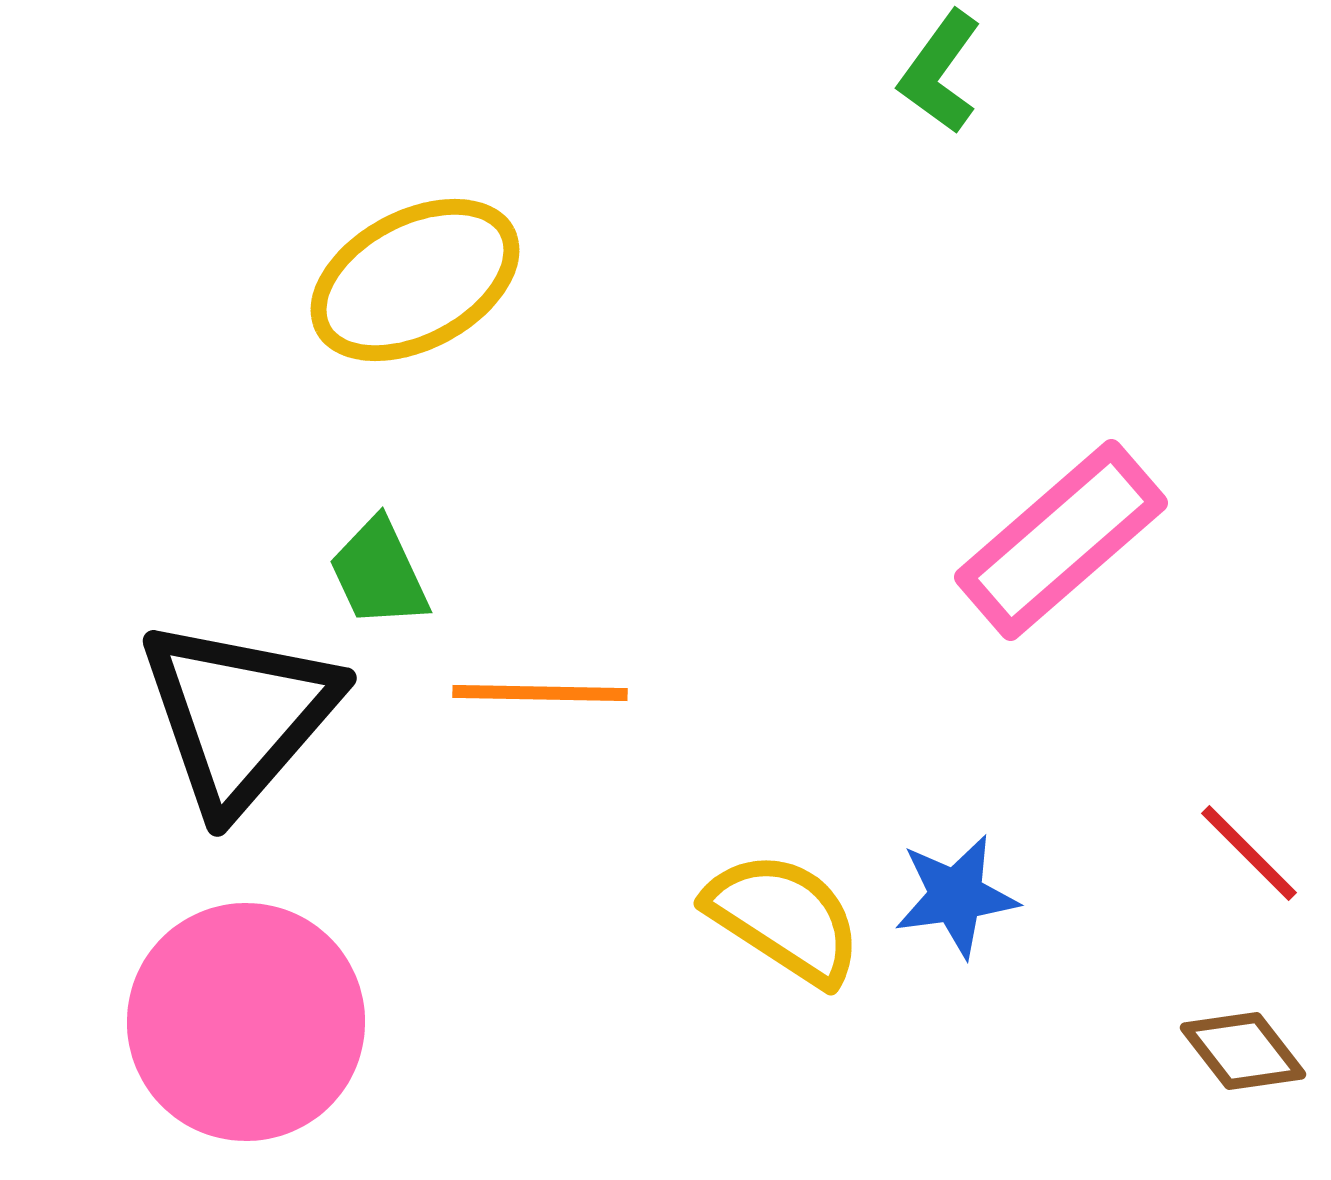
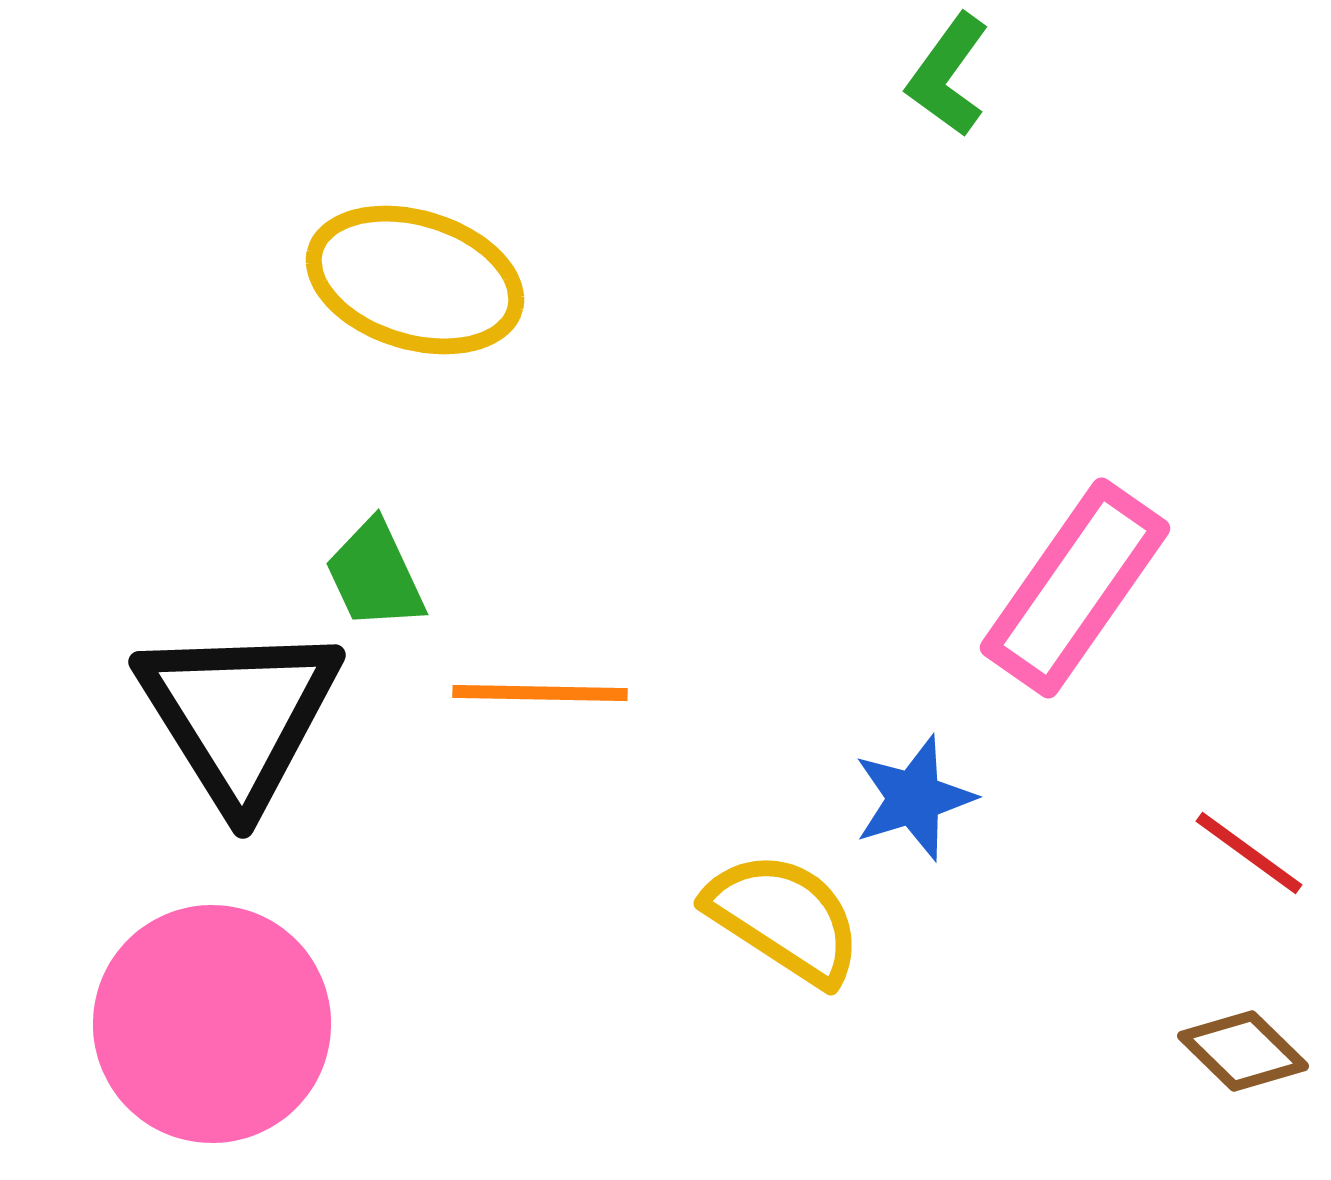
green L-shape: moved 8 px right, 3 px down
yellow ellipse: rotated 45 degrees clockwise
pink rectangle: moved 14 px right, 48 px down; rotated 14 degrees counterclockwise
green trapezoid: moved 4 px left, 2 px down
black triangle: rotated 13 degrees counterclockwise
red line: rotated 9 degrees counterclockwise
blue star: moved 42 px left, 98 px up; rotated 9 degrees counterclockwise
pink circle: moved 34 px left, 2 px down
brown diamond: rotated 8 degrees counterclockwise
